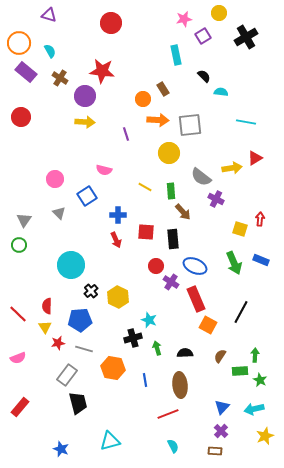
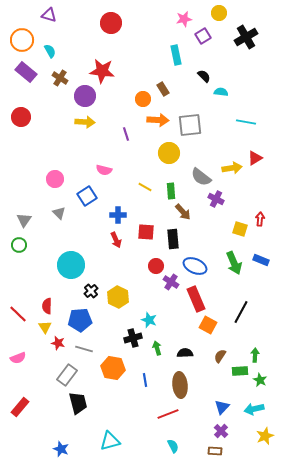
orange circle at (19, 43): moved 3 px right, 3 px up
red star at (58, 343): rotated 24 degrees clockwise
